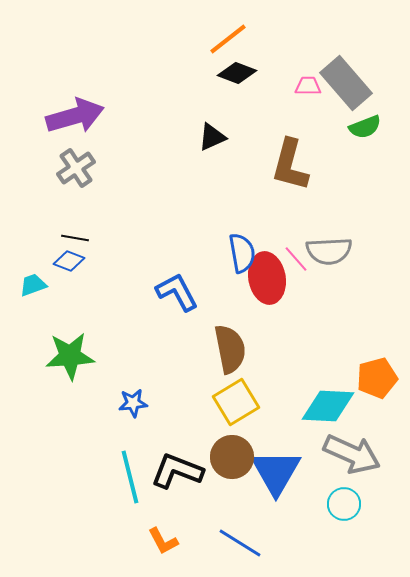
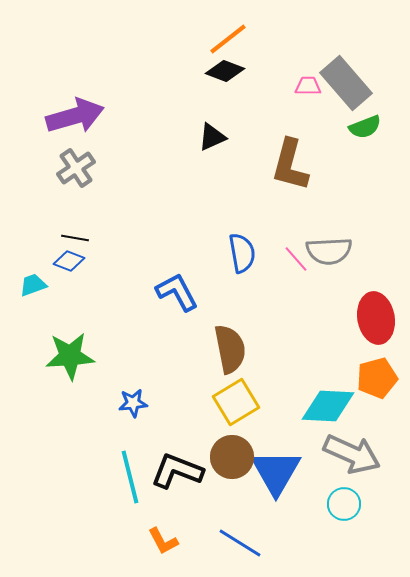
black diamond: moved 12 px left, 2 px up
red ellipse: moved 109 px right, 40 px down
